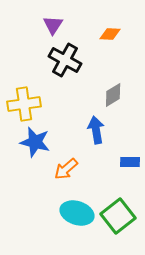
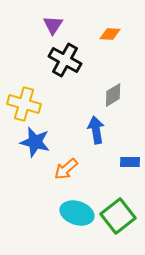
yellow cross: rotated 24 degrees clockwise
